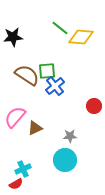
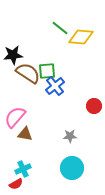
black star: moved 18 px down
brown semicircle: moved 1 px right, 2 px up
brown triangle: moved 10 px left, 6 px down; rotated 35 degrees clockwise
cyan circle: moved 7 px right, 8 px down
